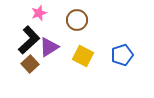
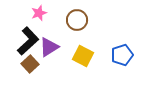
black L-shape: moved 1 px left, 1 px down
